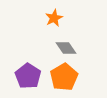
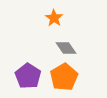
orange star: rotated 12 degrees counterclockwise
